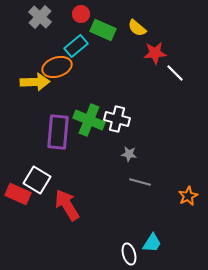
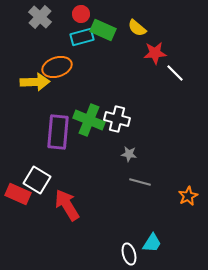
cyan rectangle: moved 6 px right, 9 px up; rotated 25 degrees clockwise
